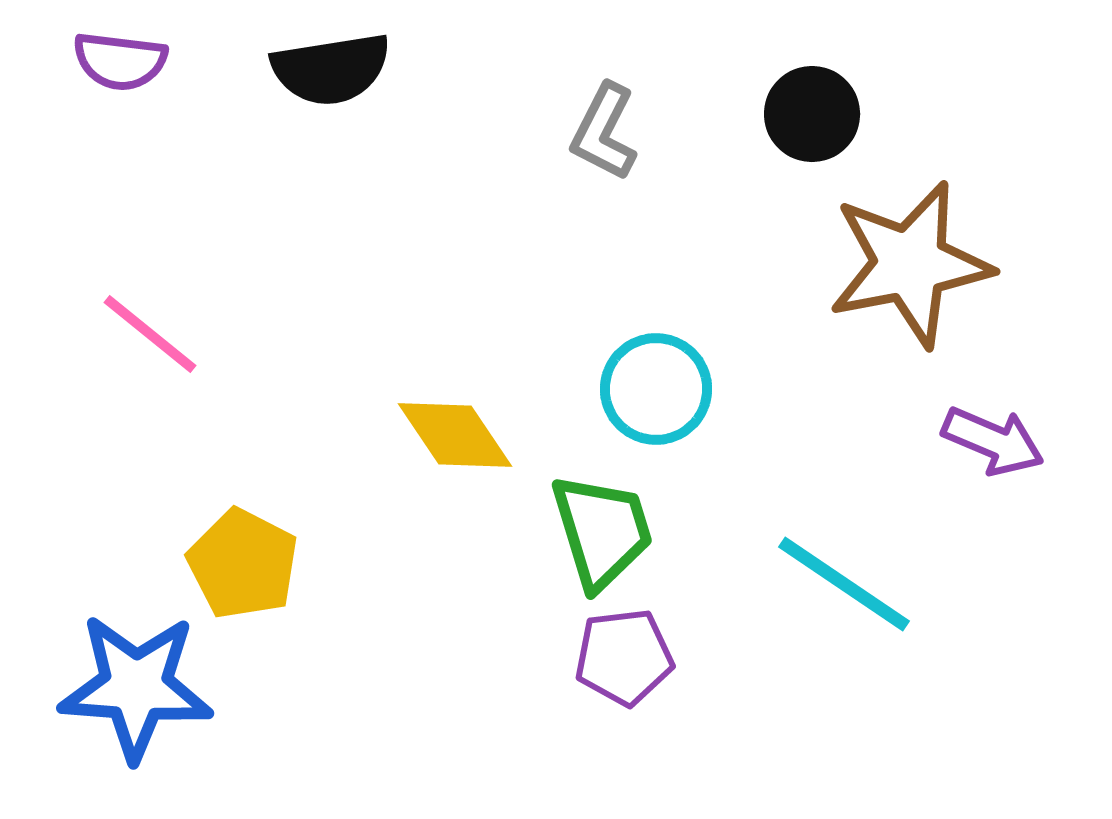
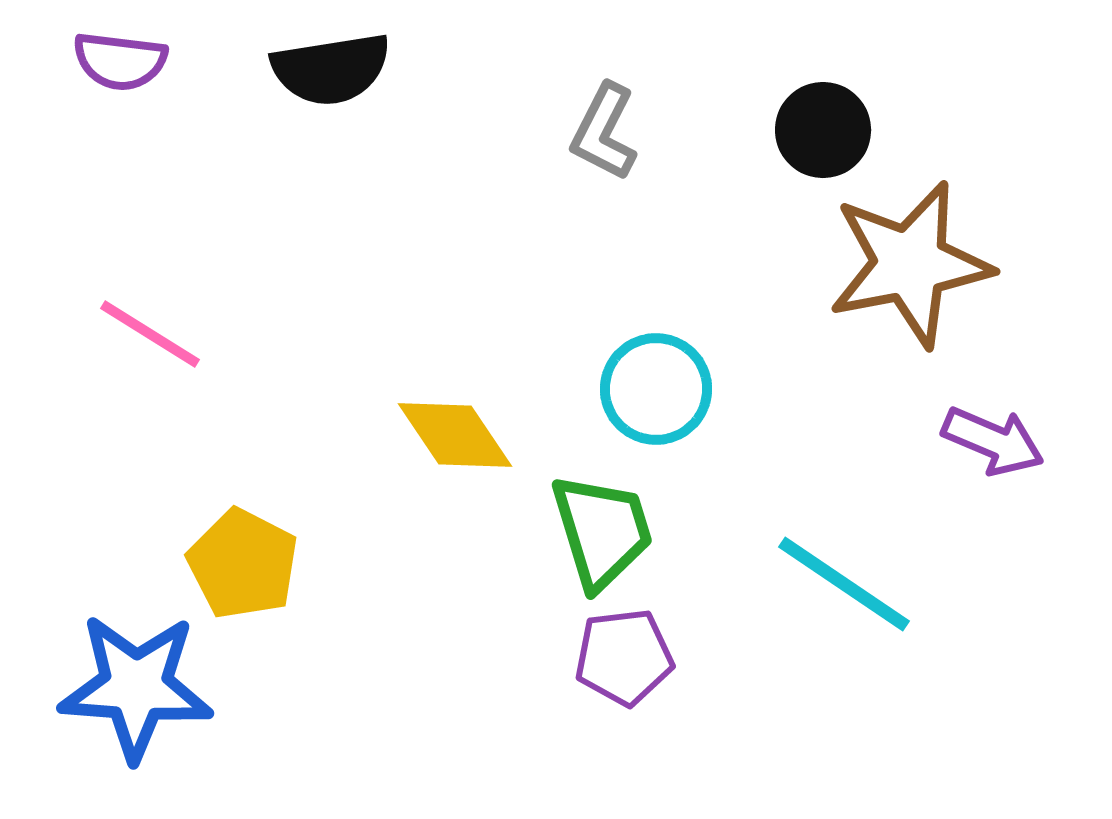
black circle: moved 11 px right, 16 px down
pink line: rotated 7 degrees counterclockwise
